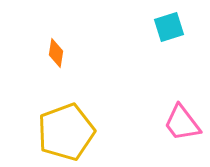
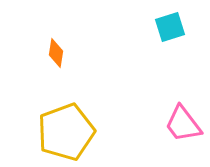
cyan square: moved 1 px right
pink trapezoid: moved 1 px right, 1 px down
